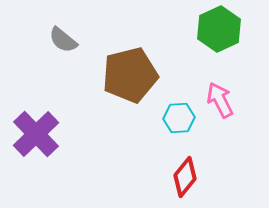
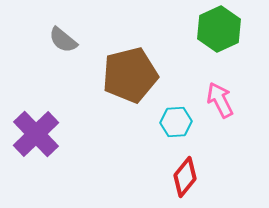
cyan hexagon: moved 3 px left, 4 px down
